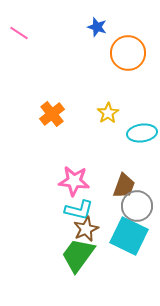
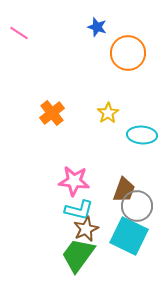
orange cross: moved 1 px up
cyan ellipse: moved 2 px down; rotated 12 degrees clockwise
brown trapezoid: moved 4 px down
